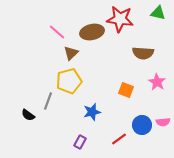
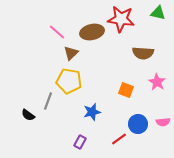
red star: moved 1 px right
yellow pentagon: rotated 25 degrees clockwise
blue circle: moved 4 px left, 1 px up
